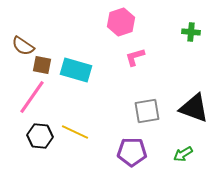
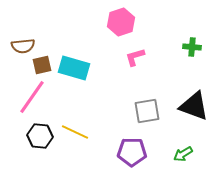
green cross: moved 1 px right, 15 px down
brown semicircle: rotated 40 degrees counterclockwise
brown square: rotated 24 degrees counterclockwise
cyan rectangle: moved 2 px left, 2 px up
black triangle: moved 2 px up
